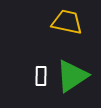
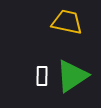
white rectangle: moved 1 px right
